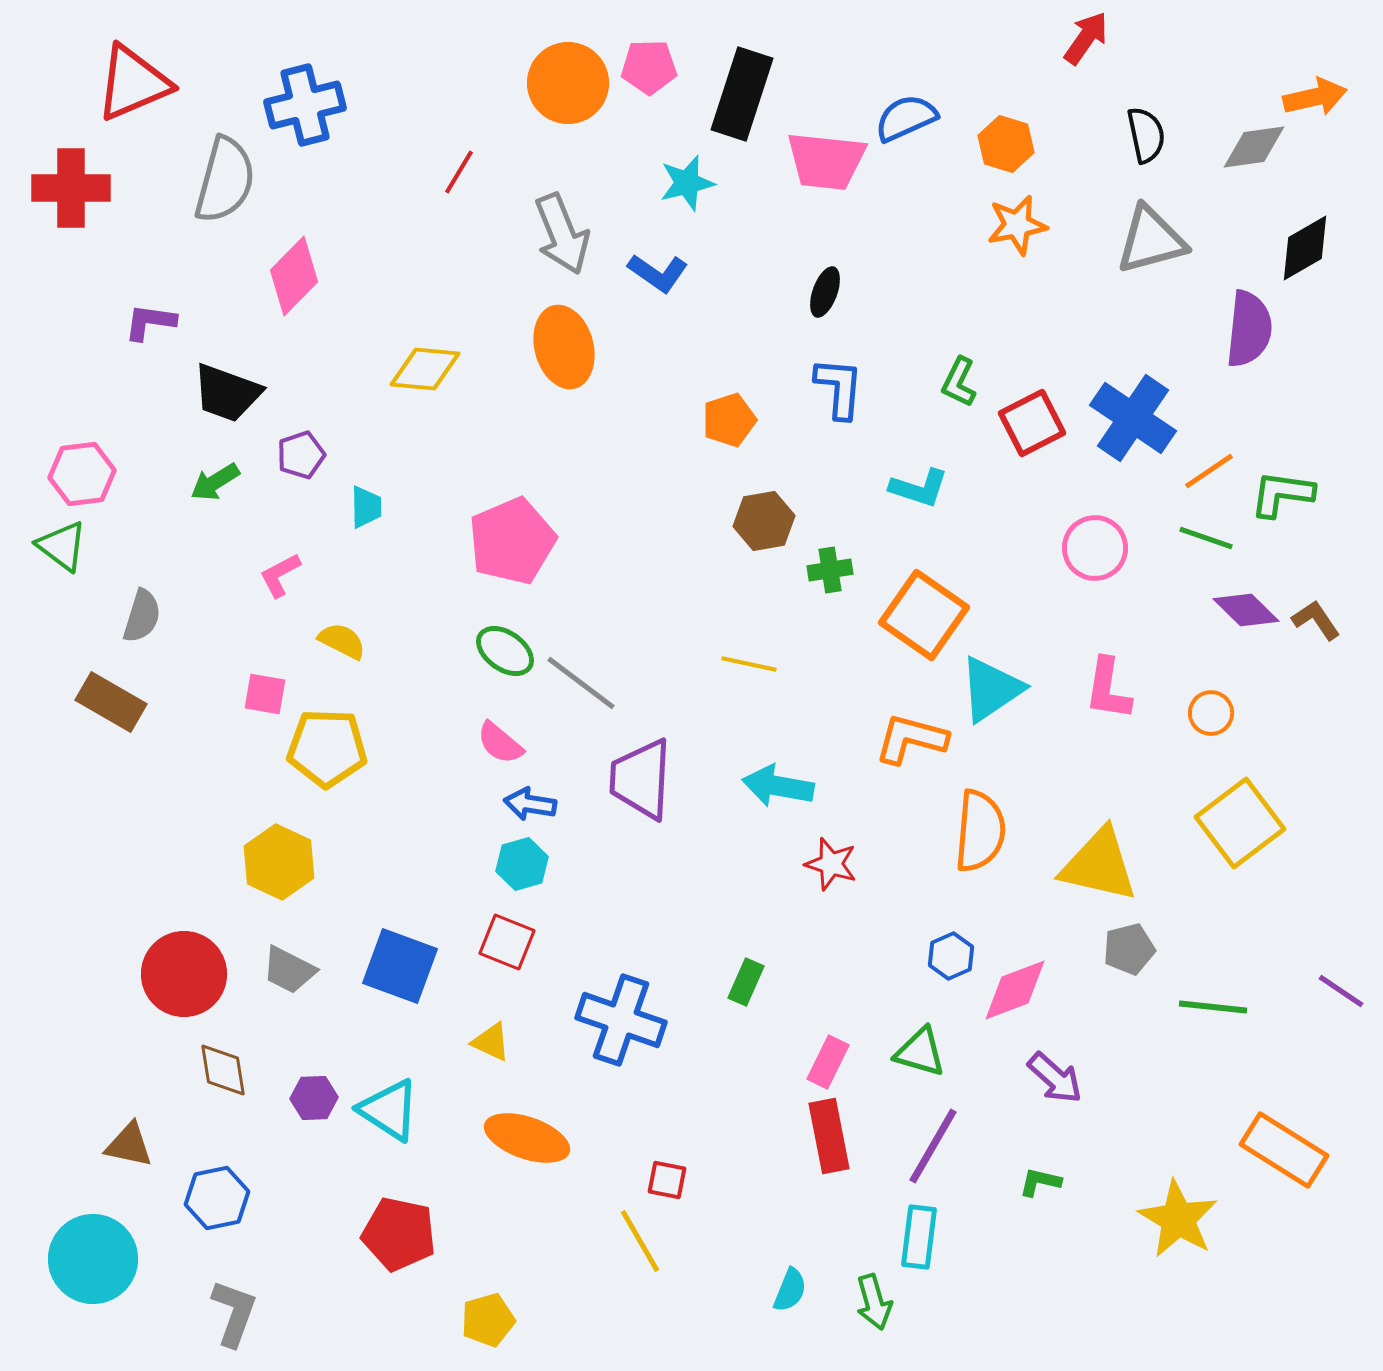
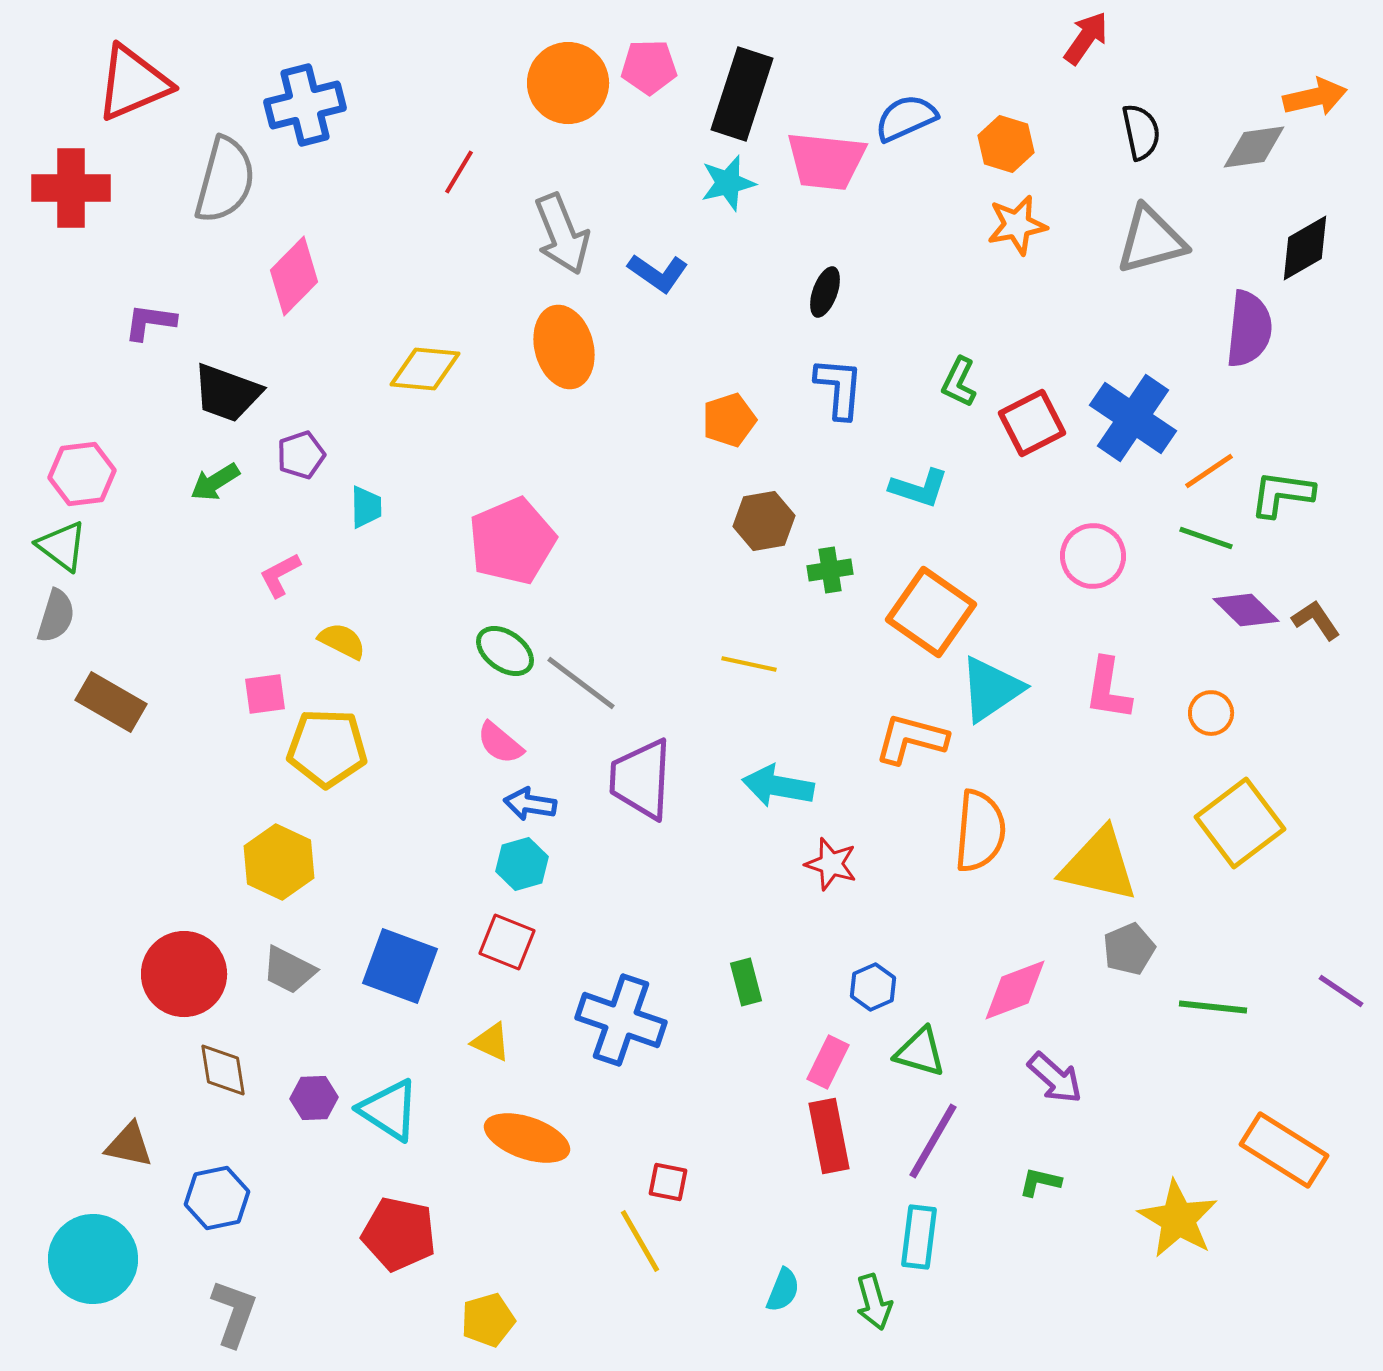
black semicircle at (1146, 135): moved 5 px left, 3 px up
cyan star at (687, 183): moved 41 px right
pink circle at (1095, 548): moved 2 px left, 8 px down
orange square at (924, 615): moved 7 px right, 3 px up
gray semicircle at (142, 616): moved 86 px left
pink square at (265, 694): rotated 18 degrees counterclockwise
gray pentagon at (1129, 949): rotated 9 degrees counterclockwise
blue hexagon at (951, 956): moved 78 px left, 31 px down
green rectangle at (746, 982): rotated 39 degrees counterclockwise
purple line at (933, 1146): moved 5 px up
red square at (667, 1180): moved 1 px right, 2 px down
cyan semicircle at (790, 1290): moved 7 px left
